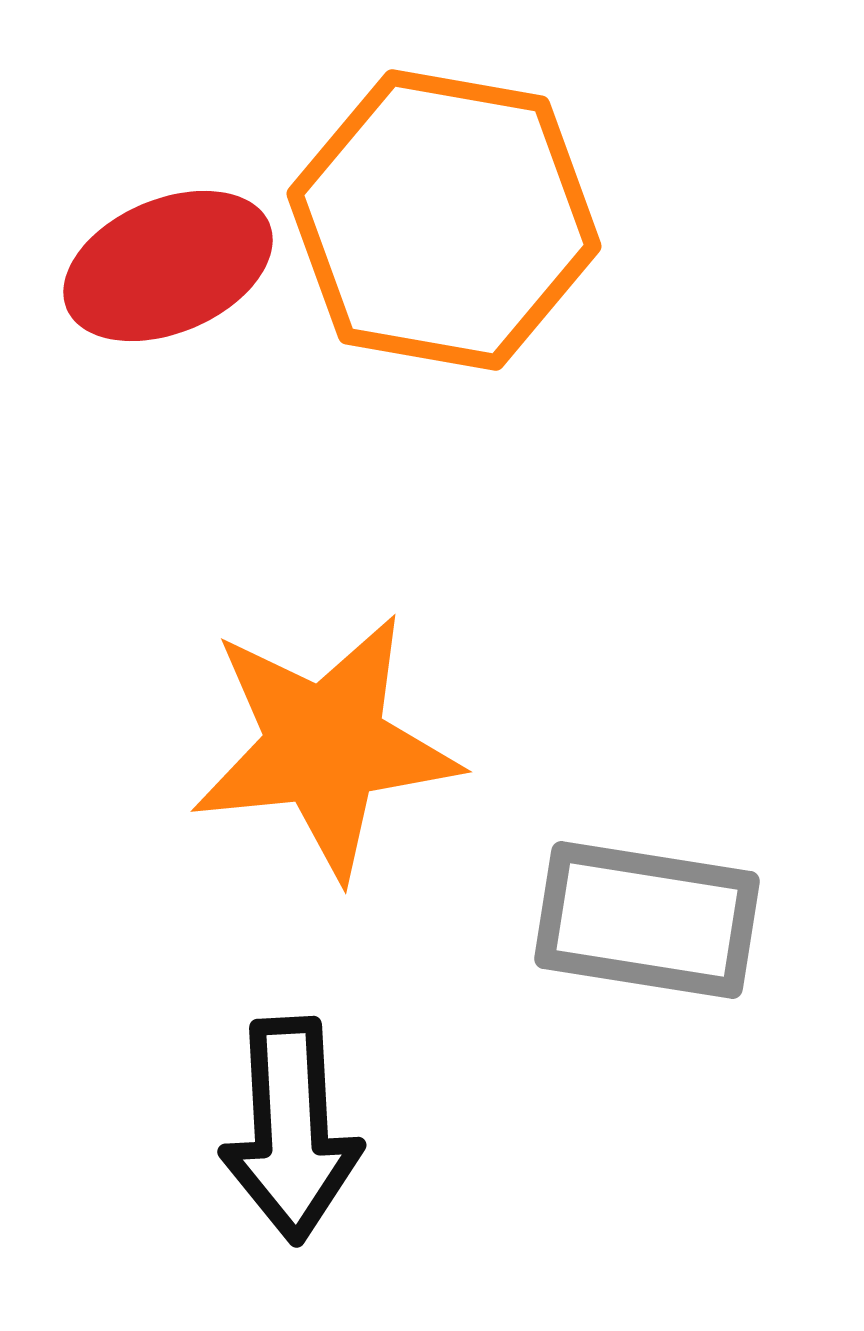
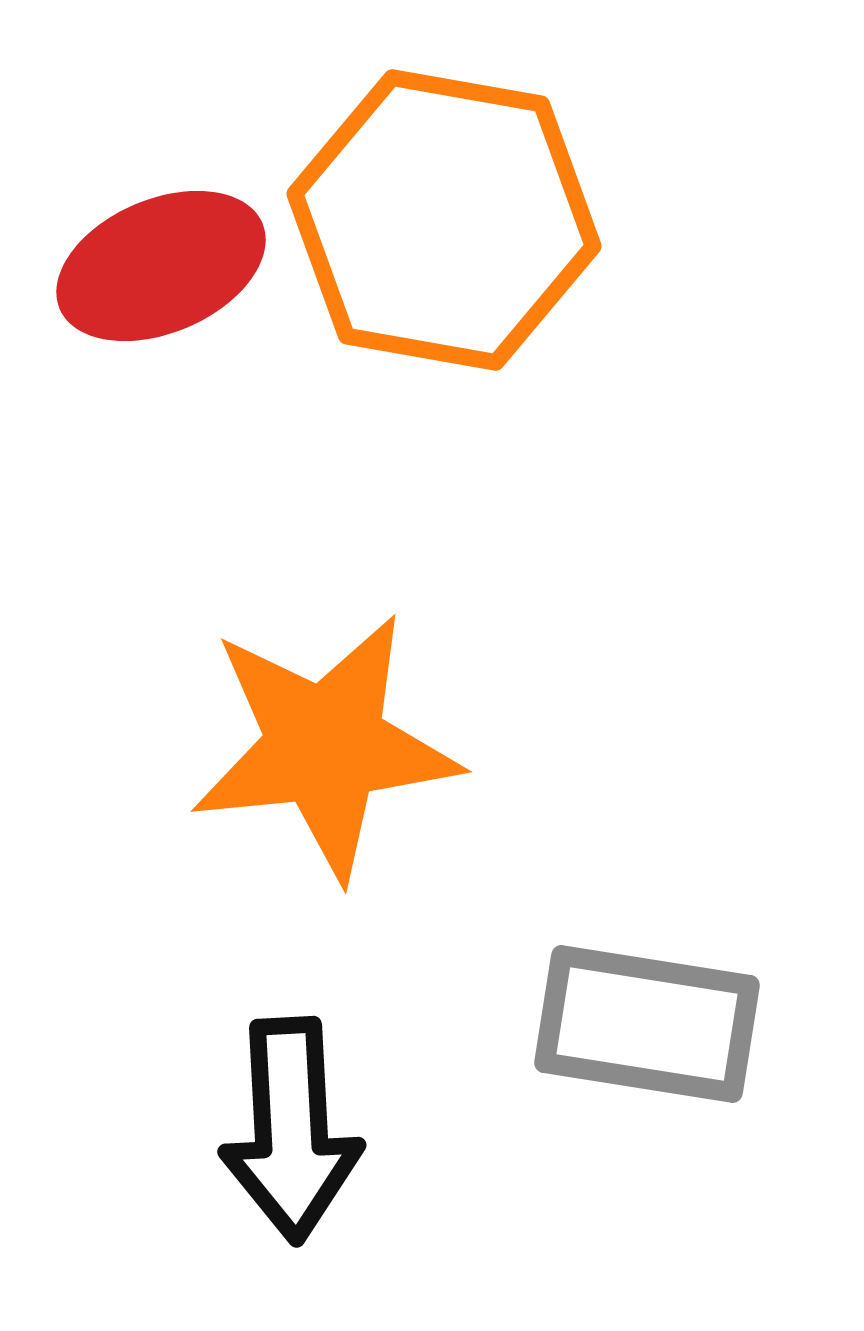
red ellipse: moved 7 px left
gray rectangle: moved 104 px down
